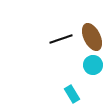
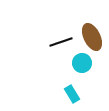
black line: moved 3 px down
cyan circle: moved 11 px left, 2 px up
